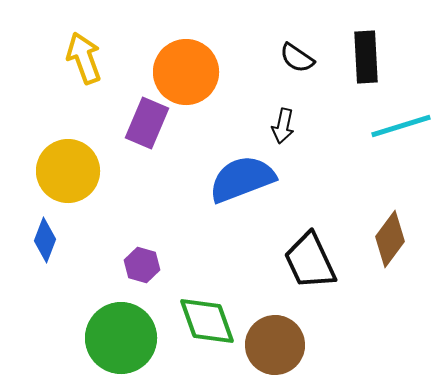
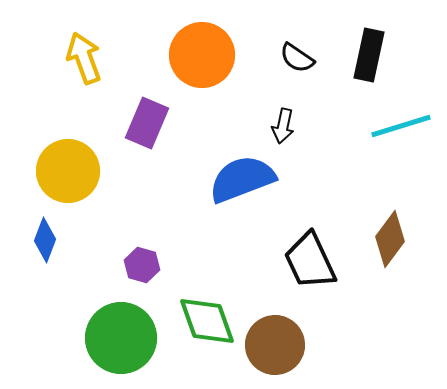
black rectangle: moved 3 px right, 2 px up; rotated 15 degrees clockwise
orange circle: moved 16 px right, 17 px up
